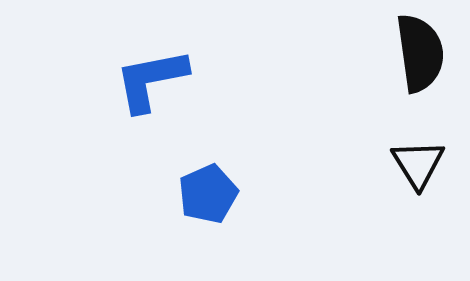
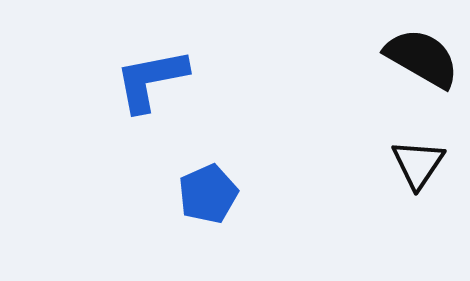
black semicircle: moved 2 px right, 5 px down; rotated 52 degrees counterclockwise
black triangle: rotated 6 degrees clockwise
